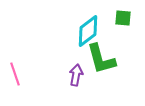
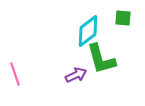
purple arrow: rotated 55 degrees clockwise
